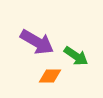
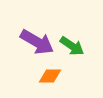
green arrow: moved 4 px left, 10 px up
